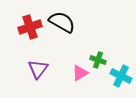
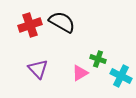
red cross: moved 2 px up
green cross: moved 1 px up
purple triangle: rotated 20 degrees counterclockwise
